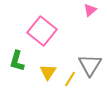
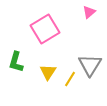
pink triangle: moved 1 px left, 2 px down
pink square: moved 3 px right, 2 px up; rotated 20 degrees clockwise
green L-shape: moved 1 px left, 1 px down
